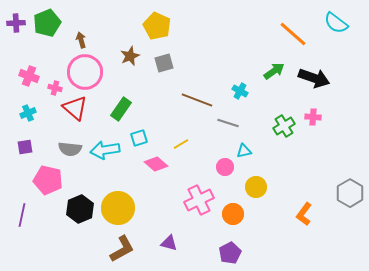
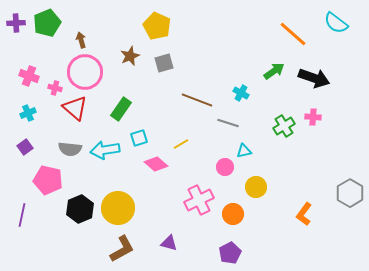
cyan cross at (240, 91): moved 1 px right, 2 px down
purple square at (25, 147): rotated 28 degrees counterclockwise
